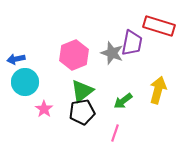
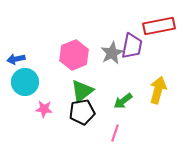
red rectangle: rotated 28 degrees counterclockwise
purple trapezoid: moved 3 px down
gray star: rotated 25 degrees clockwise
pink star: rotated 30 degrees counterclockwise
